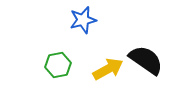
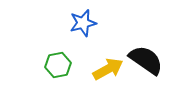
blue star: moved 3 px down
